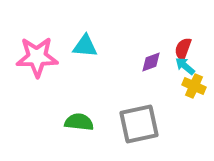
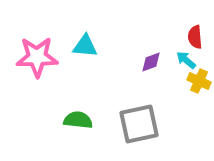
red semicircle: moved 12 px right, 12 px up; rotated 25 degrees counterclockwise
cyan arrow: moved 1 px right, 6 px up
yellow cross: moved 5 px right, 5 px up
green semicircle: moved 1 px left, 2 px up
